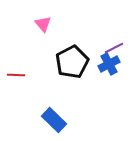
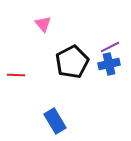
purple line: moved 4 px left, 1 px up
blue cross: rotated 15 degrees clockwise
blue rectangle: moved 1 px right, 1 px down; rotated 15 degrees clockwise
